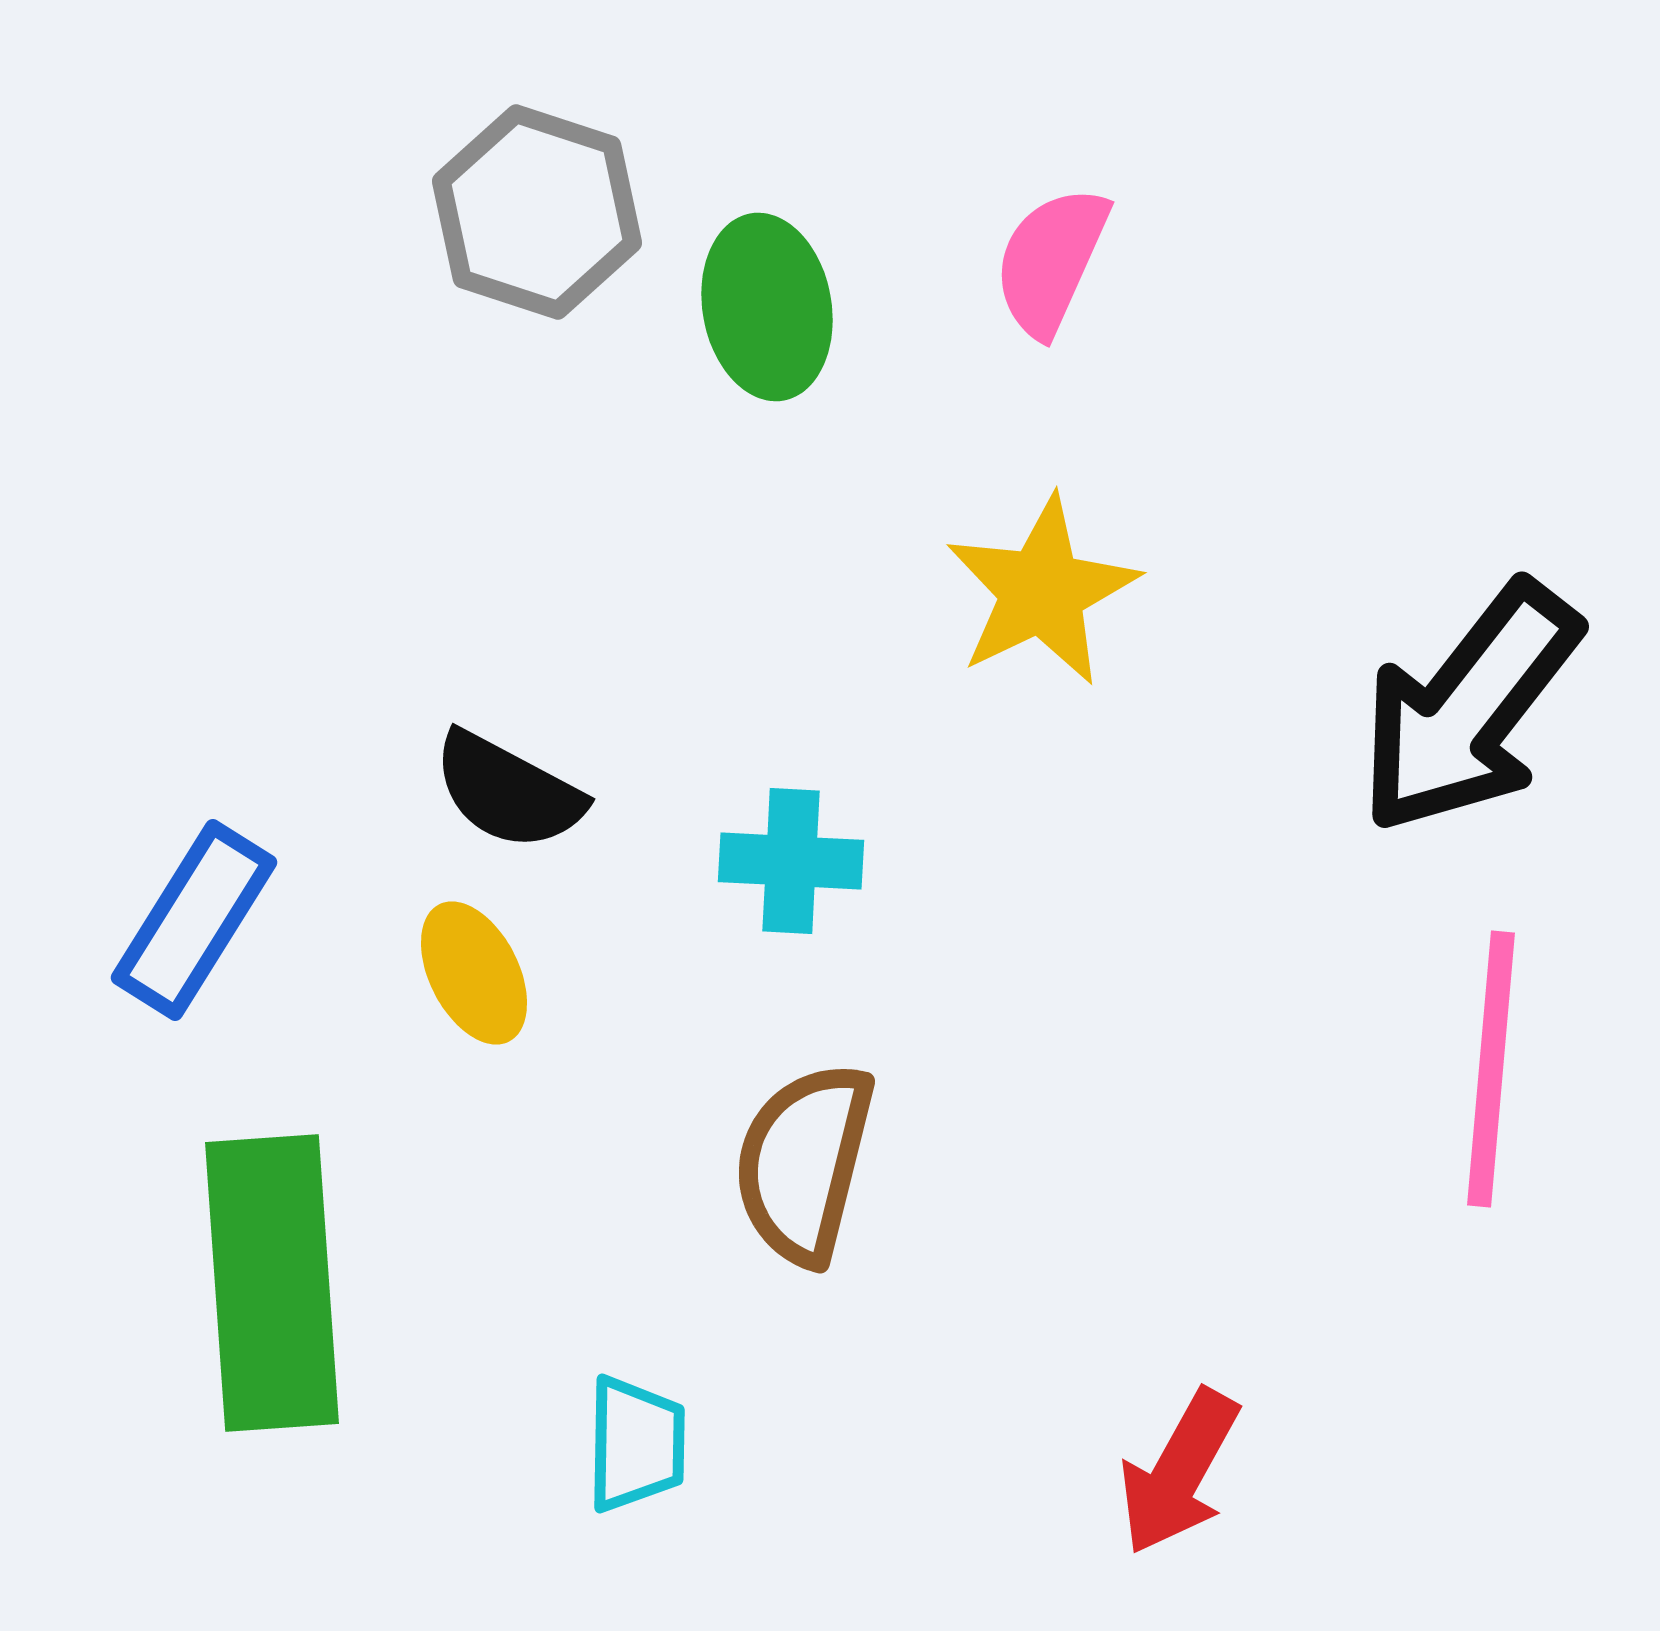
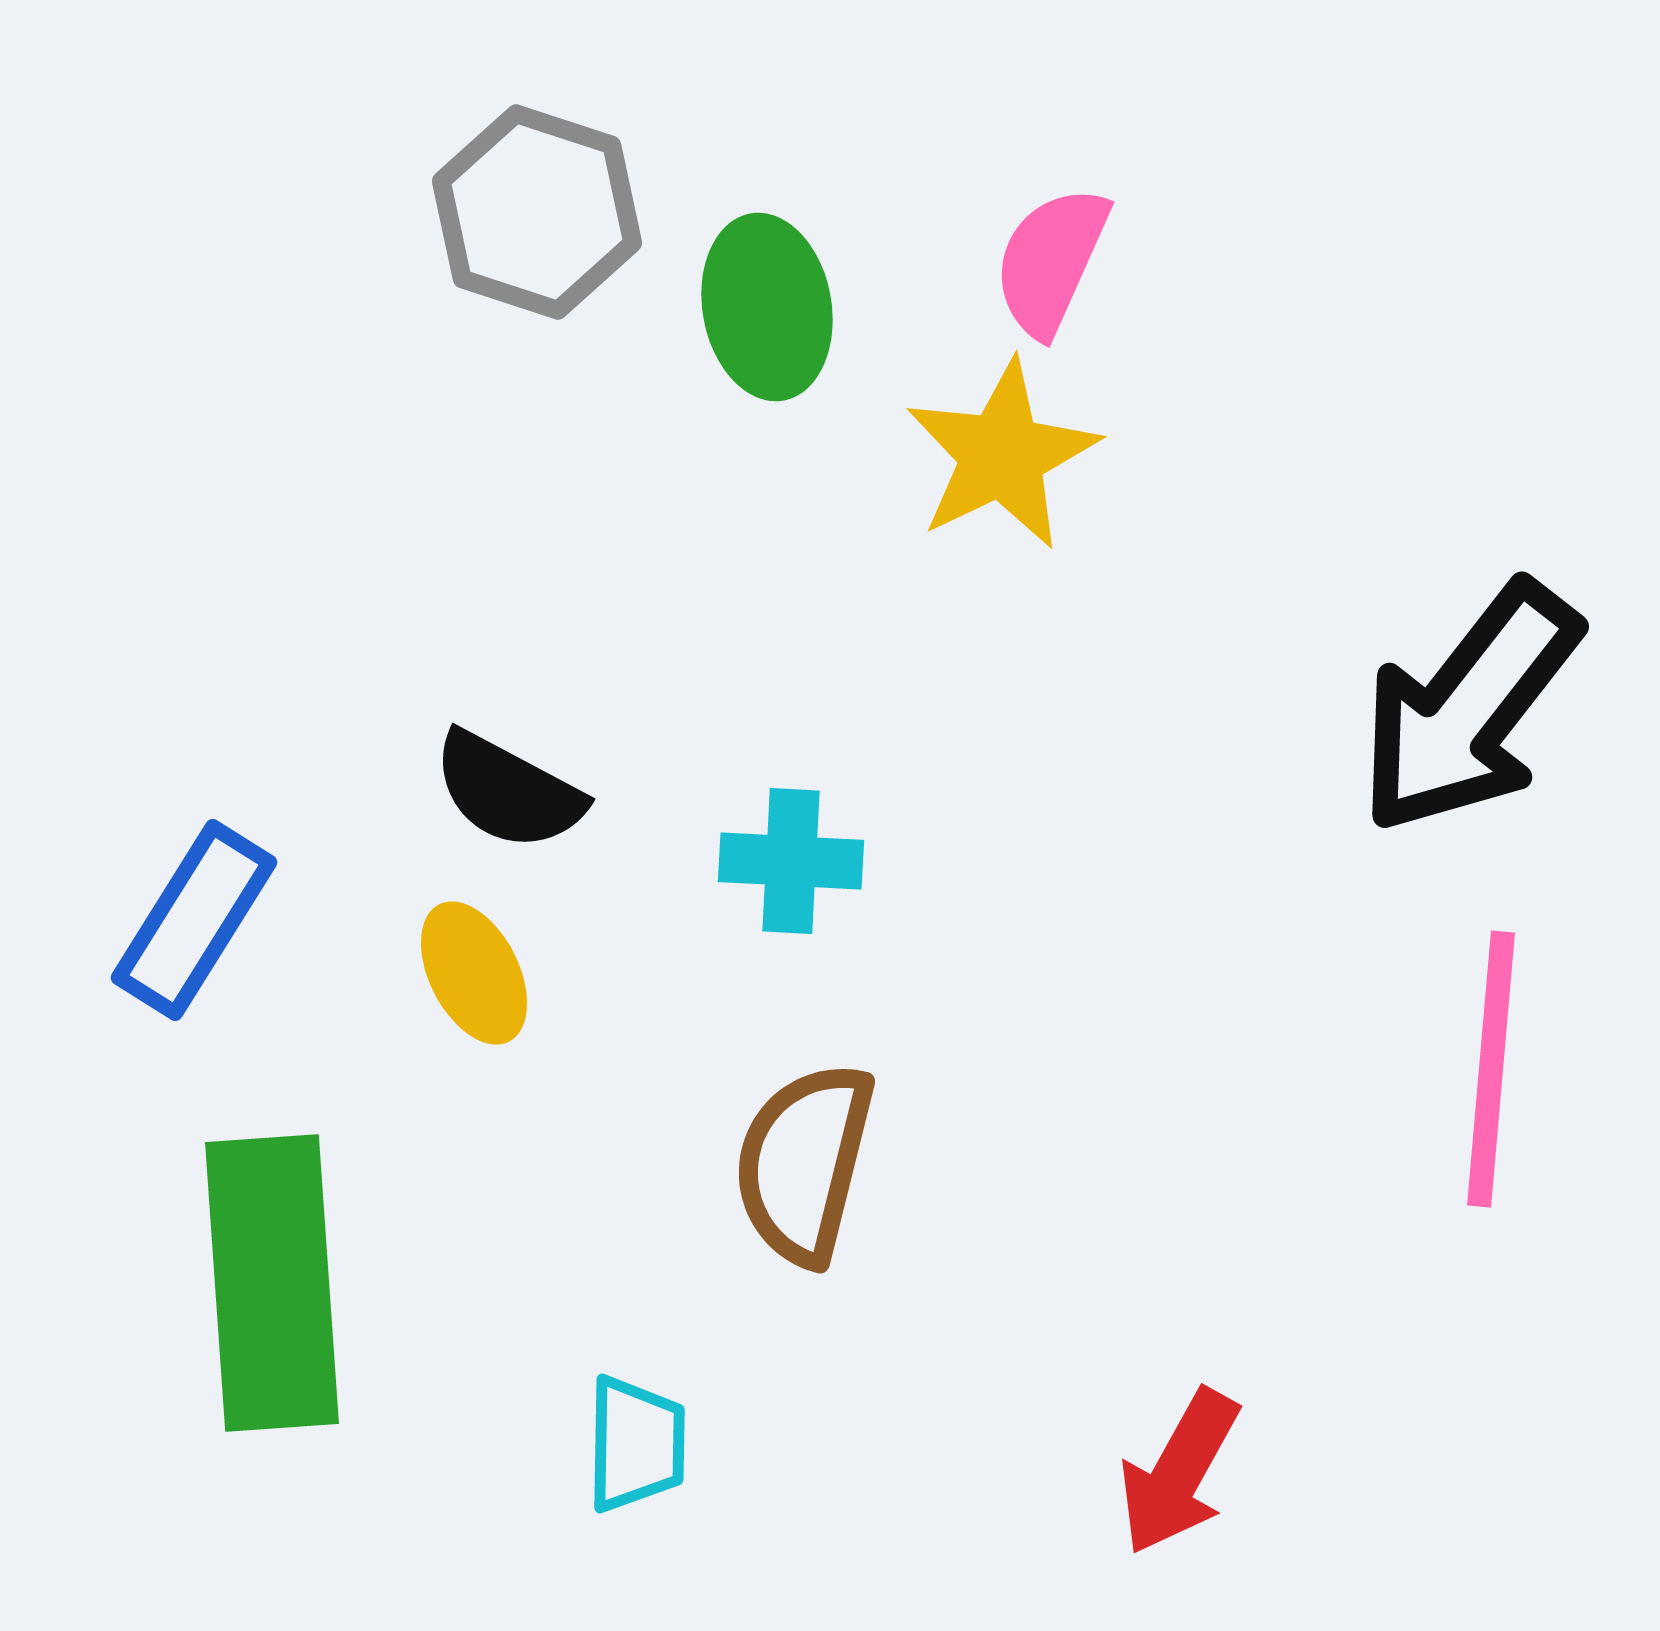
yellow star: moved 40 px left, 136 px up
